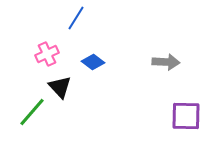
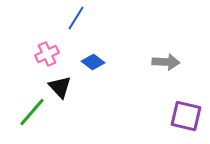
purple square: rotated 12 degrees clockwise
